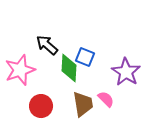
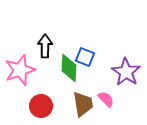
black arrow: moved 2 px left, 1 px down; rotated 50 degrees clockwise
